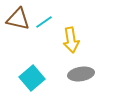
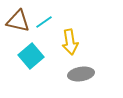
brown triangle: moved 2 px down
yellow arrow: moved 1 px left, 2 px down
cyan square: moved 1 px left, 22 px up
